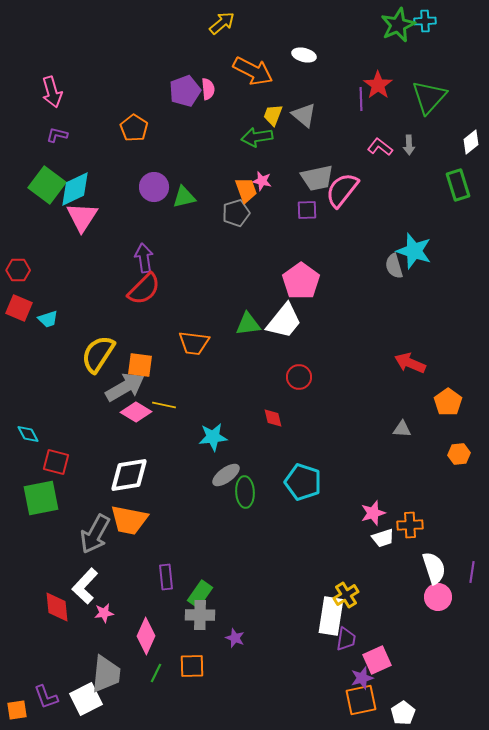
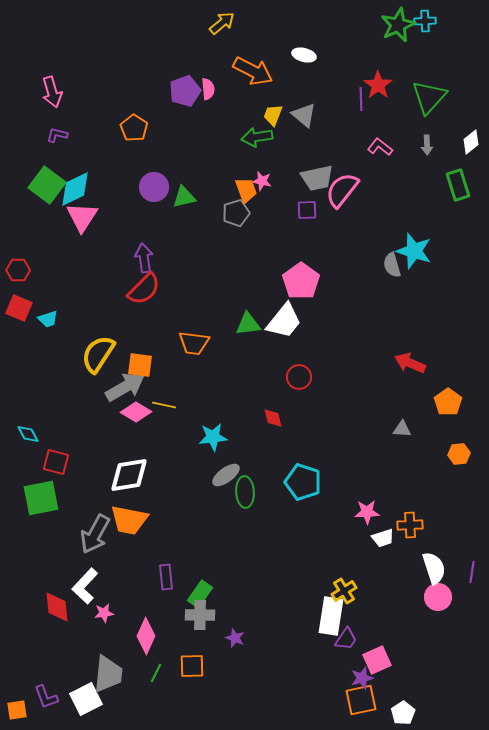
gray arrow at (409, 145): moved 18 px right
gray semicircle at (394, 266): moved 2 px left, 1 px up
pink star at (373, 513): moved 6 px left, 1 px up; rotated 15 degrees clockwise
yellow cross at (346, 595): moved 2 px left, 4 px up
purple trapezoid at (346, 639): rotated 25 degrees clockwise
gray trapezoid at (106, 674): moved 2 px right
